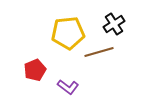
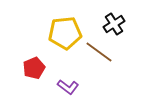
yellow pentagon: moved 3 px left
brown line: rotated 52 degrees clockwise
red pentagon: moved 1 px left, 2 px up
